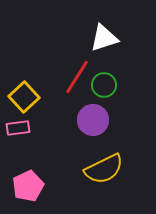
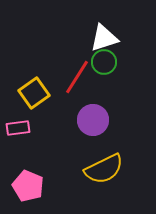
green circle: moved 23 px up
yellow square: moved 10 px right, 4 px up; rotated 8 degrees clockwise
pink pentagon: rotated 24 degrees counterclockwise
